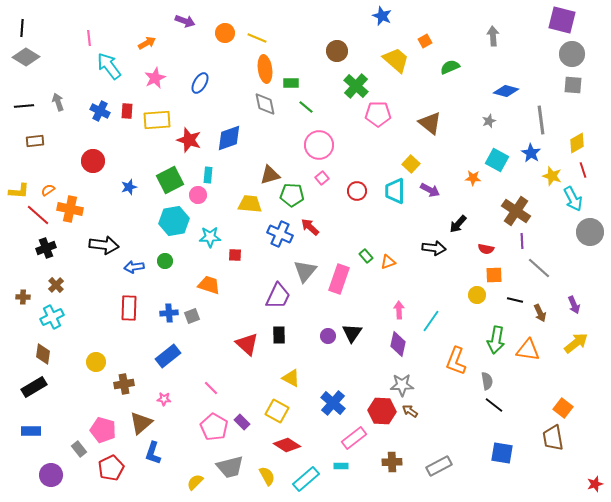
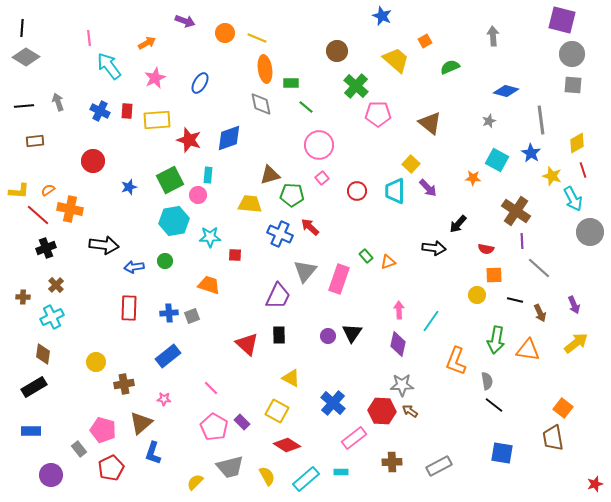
gray diamond at (265, 104): moved 4 px left
purple arrow at (430, 190): moved 2 px left, 2 px up; rotated 18 degrees clockwise
cyan rectangle at (341, 466): moved 6 px down
